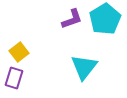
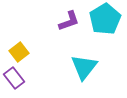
purple L-shape: moved 3 px left, 2 px down
purple rectangle: rotated 55 degrees counterclockwise
